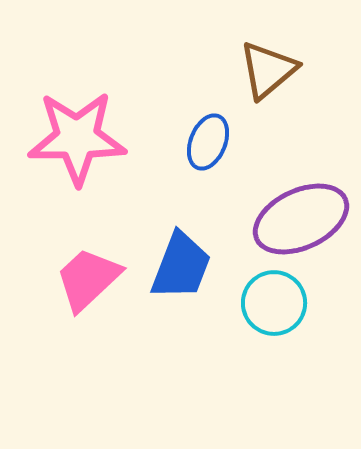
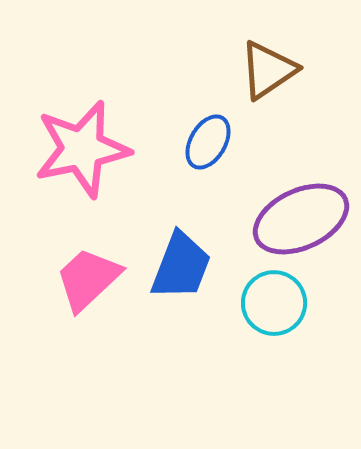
brown triangle: rotated 6 degrees clockwise
pink star: moved 5 px right, 11 px down; rotated 12 degrees counterclockwise
blue ellipse: rotated 8 degrees clockwise
